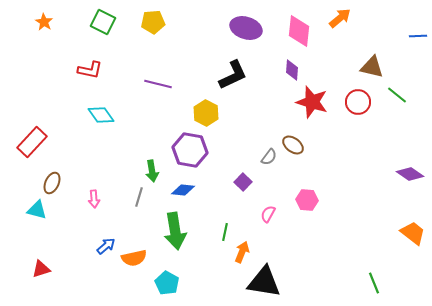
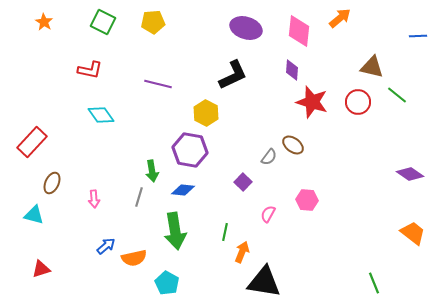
cyan triangle at (37, 210): moved 3 px left, 5 px down
